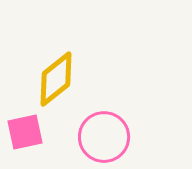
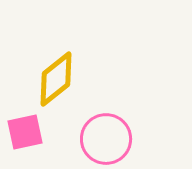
pink circle: moved 2 px right, 2 px down
